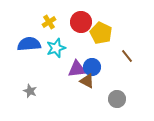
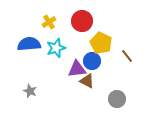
red circle: moved 1 px right, 1 px up
yellow pentagon: moved 10 px down
blue circle: moved 6 px up
